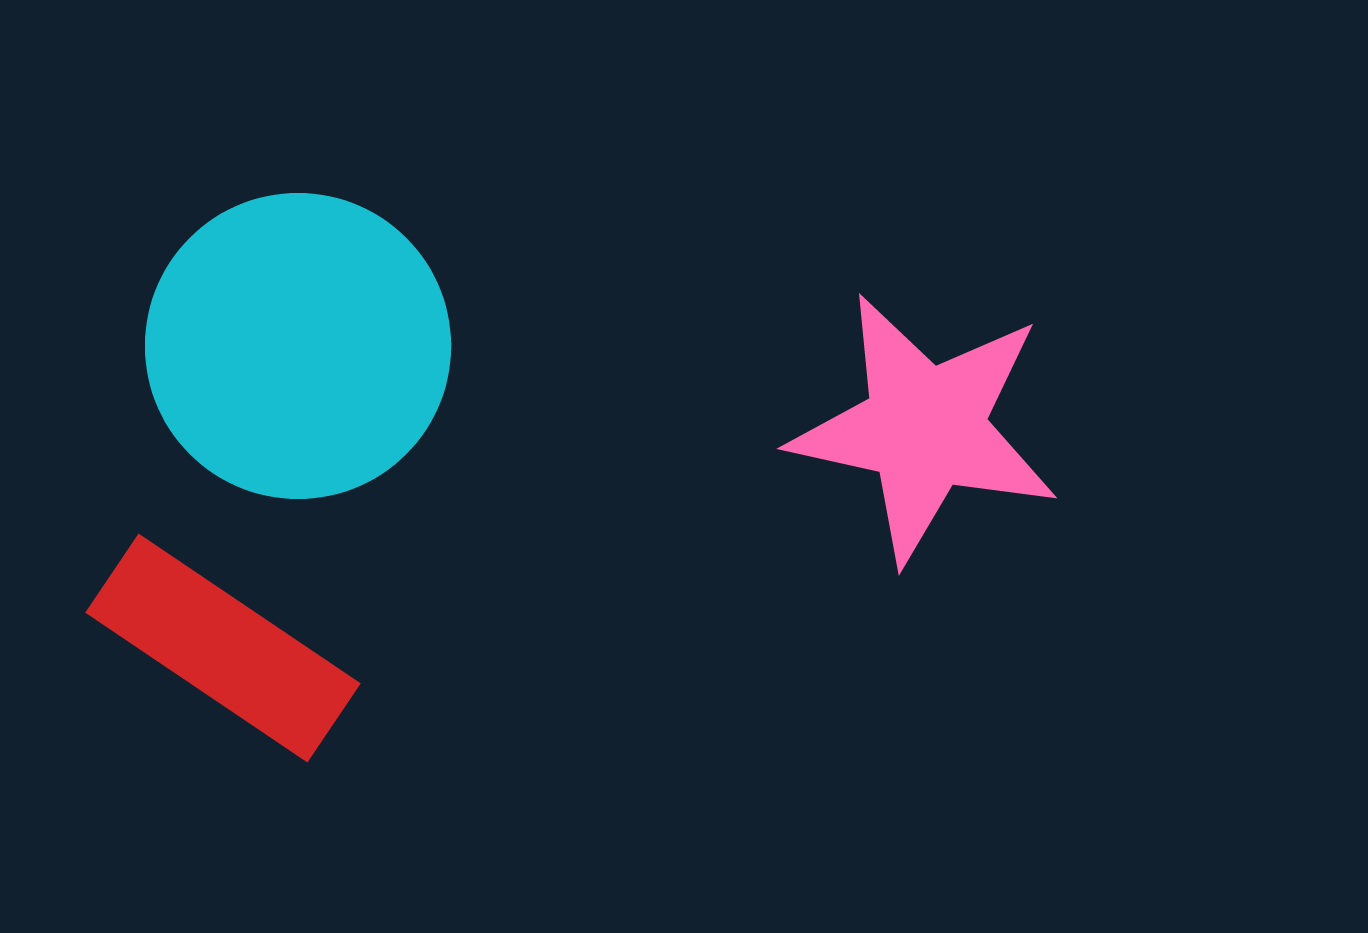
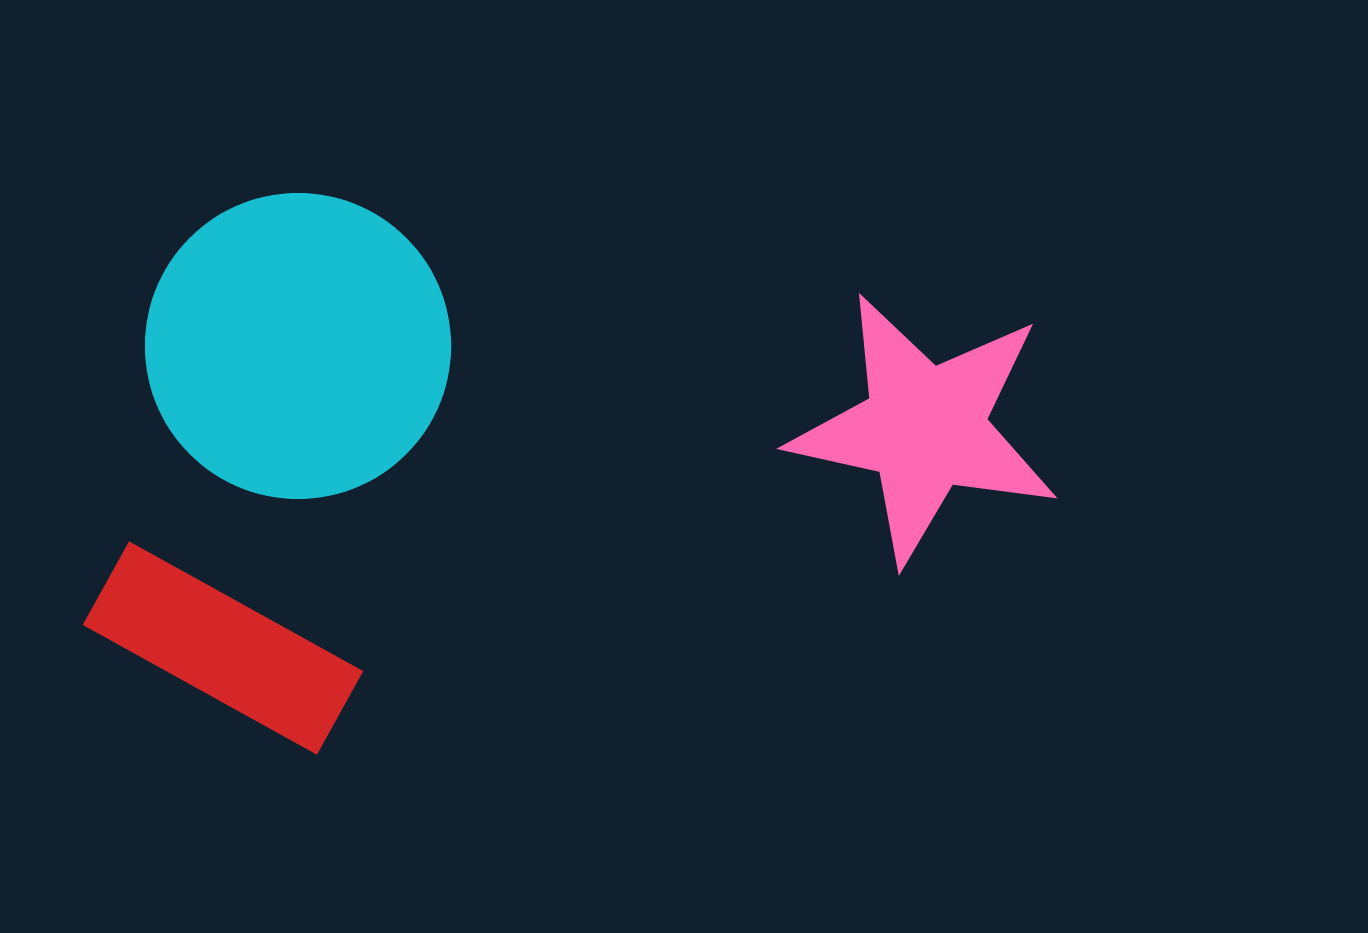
red rectangle: rotated 5 degrees counterclockwise
